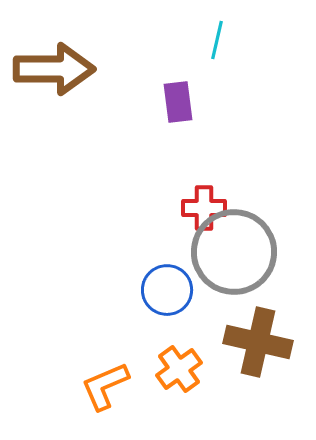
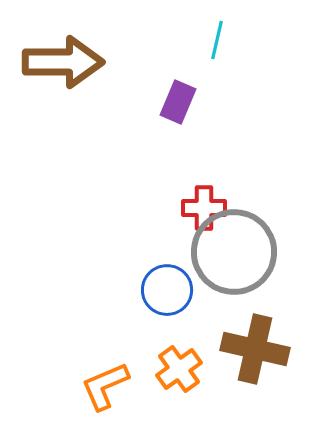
brown arrow: moved 9 px right, 7 px up
purple rectangle: rotated 30 degrees clockwise
brown cross: moved 3 px left, 7 px down
